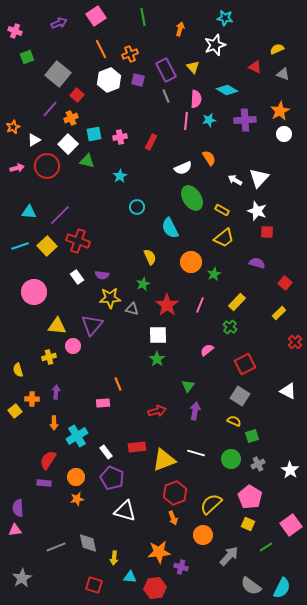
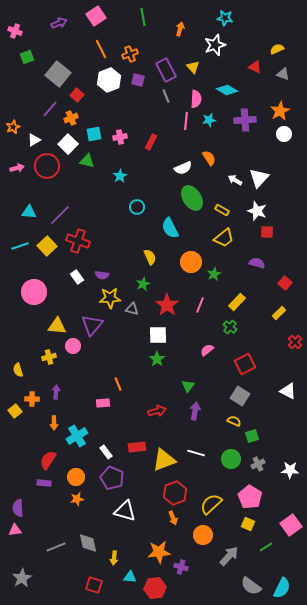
white star at (290, 470): rotated 30 degrees counterclockwise
